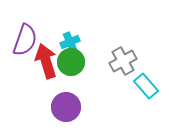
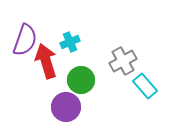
green circle: moved 10 px right, 18 px down
cyan rectangle: moved 1 px left
